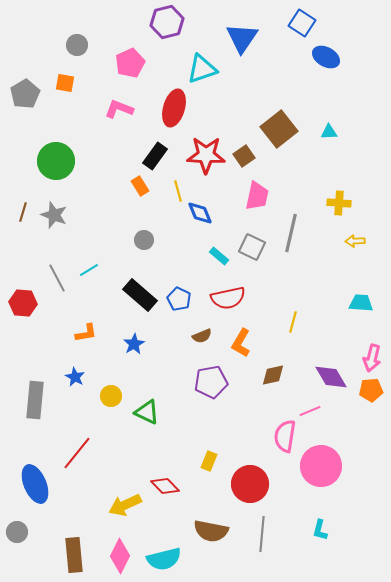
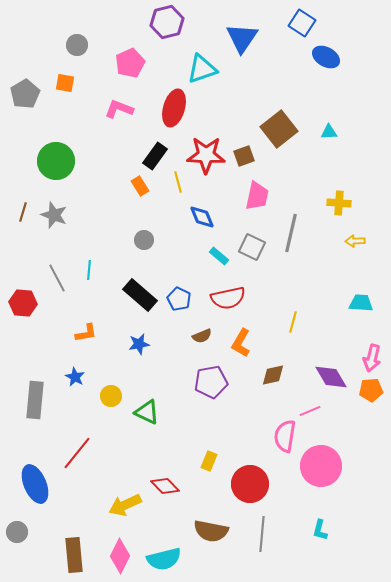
brown square at (244, 156): rotated 15 degrees clockwise
yellow line at (178, 191): moved 9 px up
blue diamond at (200, 213): moved 2 px right, 4 px down
cyan line at (89, 270): rotated 54 degrees counterclockwise
blue star at (134, 344): moved 5 px right; rotated 20 degrees clockwise
